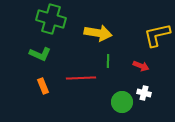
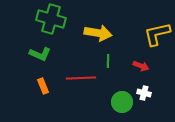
yellow L-shape: moved 1 px up
